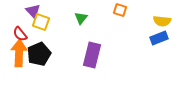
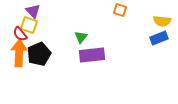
green triangle: moved 19 px down
yellow square: moved 12 px left, 3 px down
purple rectangle: rotated 70 degrees clockwise
